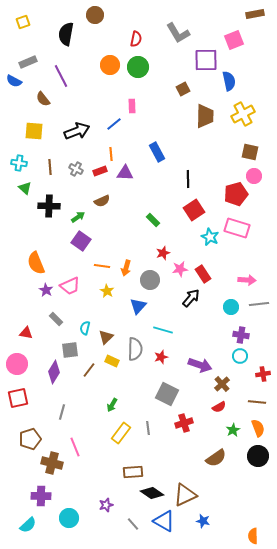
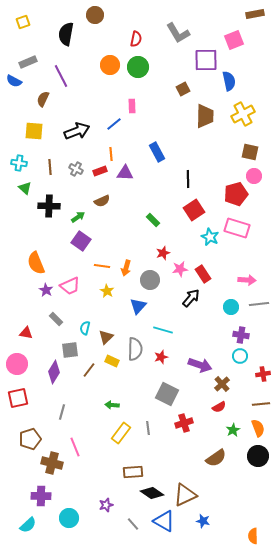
brown semicircle at (43, 99): rotated 63 degrees clockwise
brown line at (257, 402): moved 4 px right, 2 px down; rotated 12 degrees counterclockwise
green arrow at (112, 405): rotated 64 degrees clockwise
